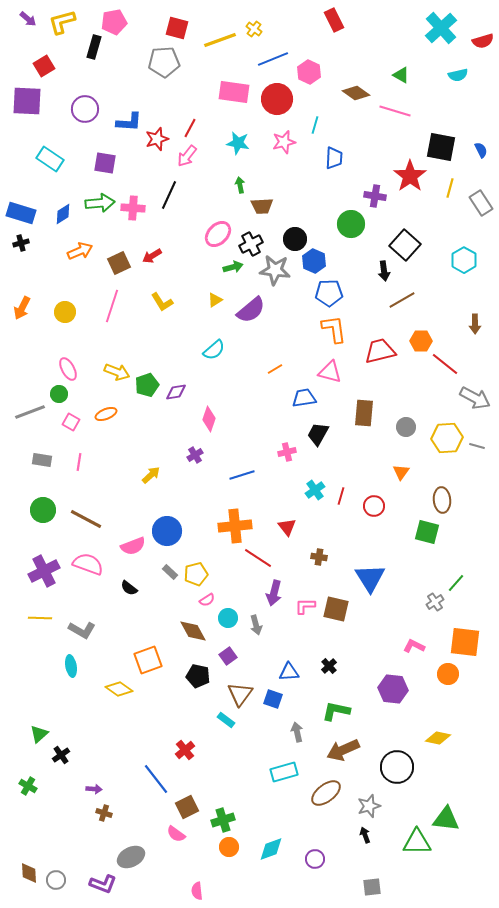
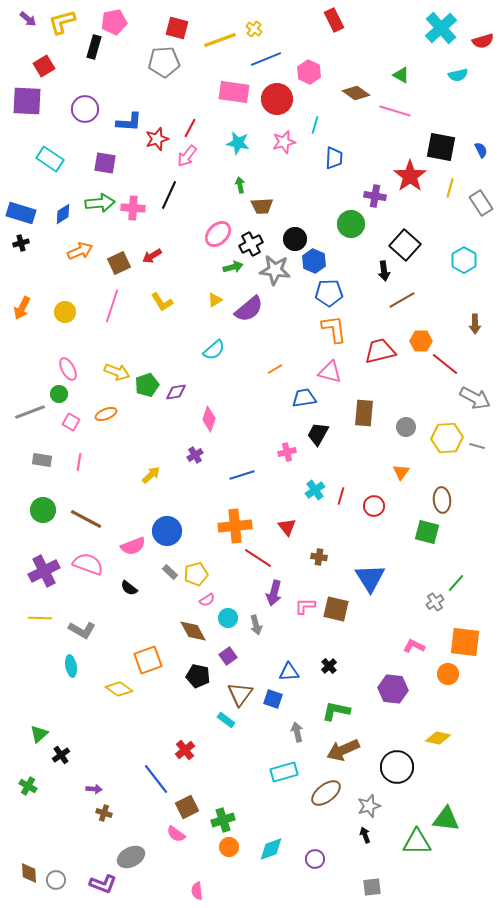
blue line at (273, 59): moved 7 px left
purple semicircle at (251, 310): moved 2 px left, 1 px up
